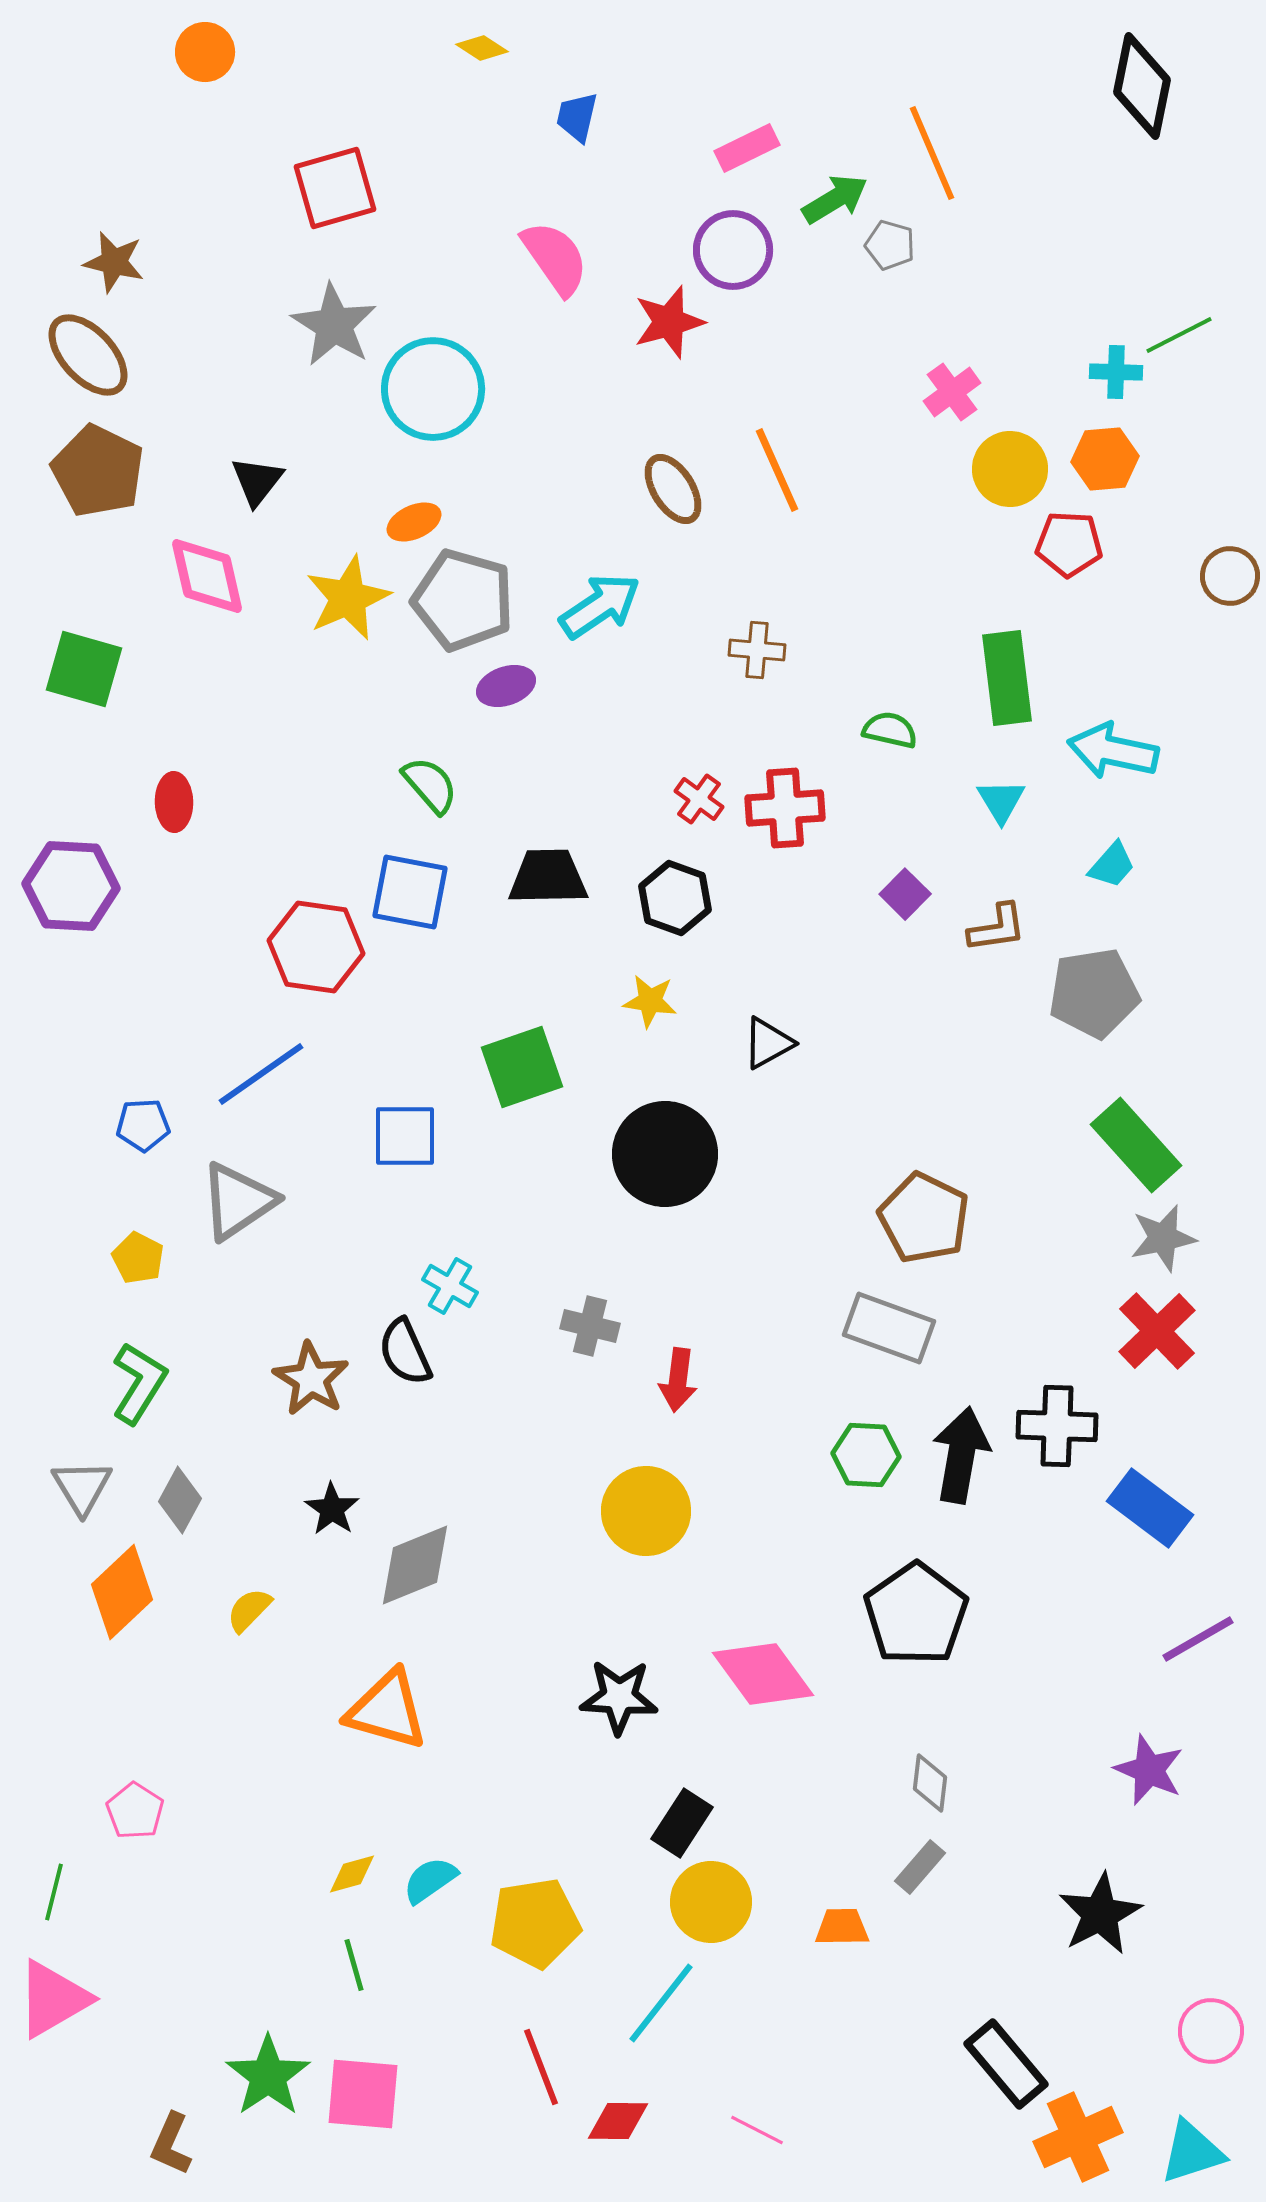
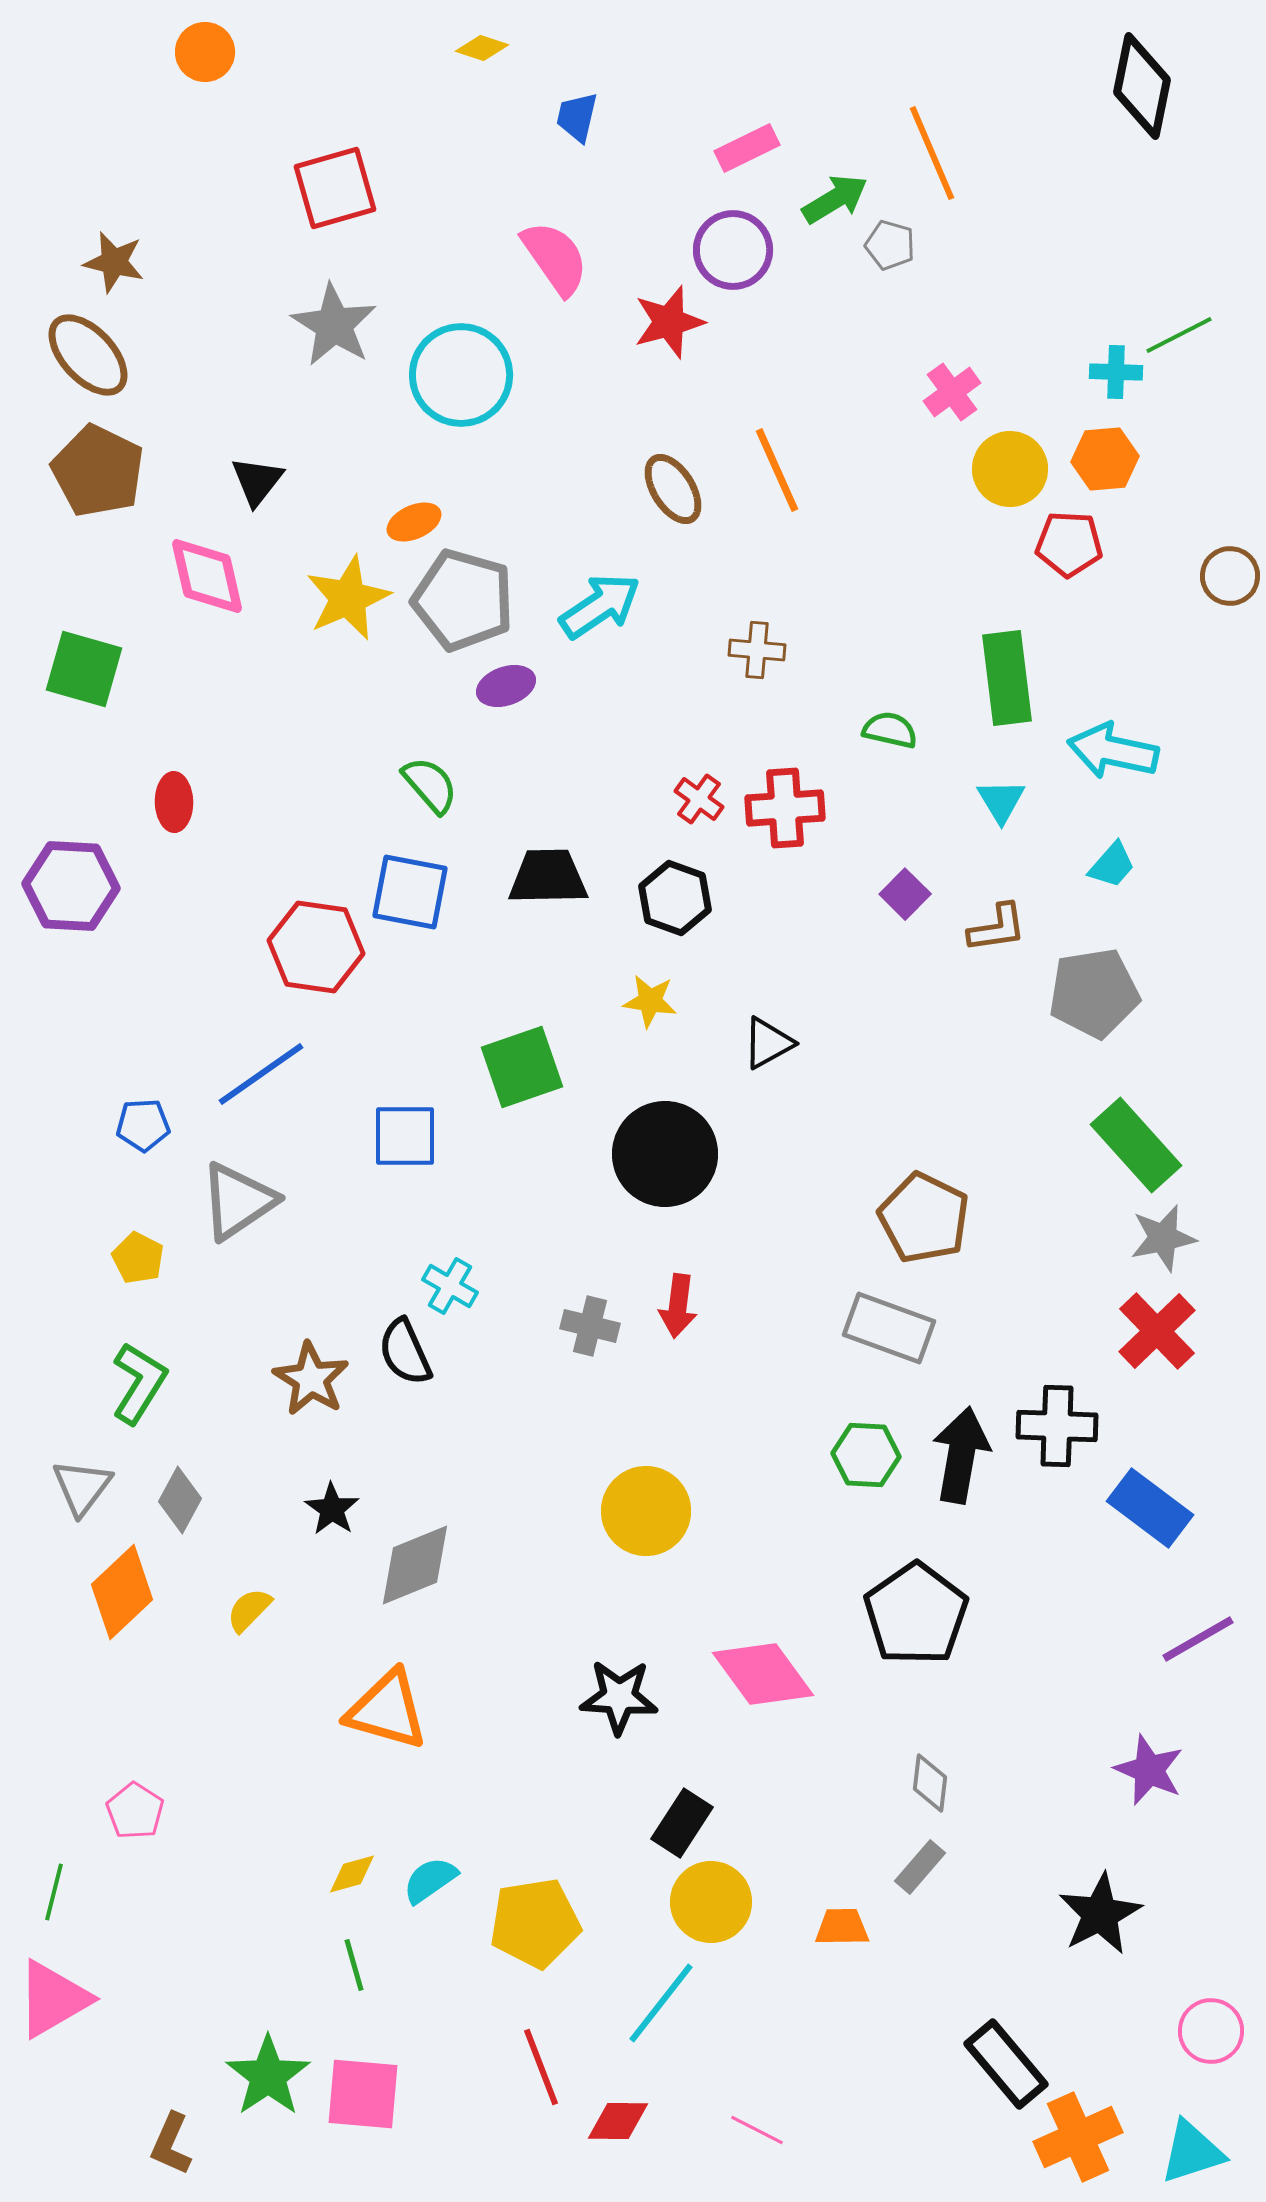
yellow diamond at (482, 48): rotated 15 degrees counterclockwise
cyan circle at (433, 389): moved 28 px right, 14 px up
red arrow at (678, 1380): moved 74 px up
gray triangle at (82, 1487): rotated 8 degrees clockwise
